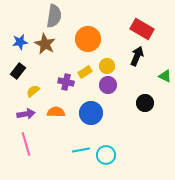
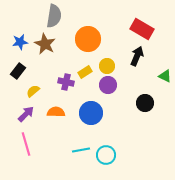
purple arrow: rotated 36 degrees counterclockwise
